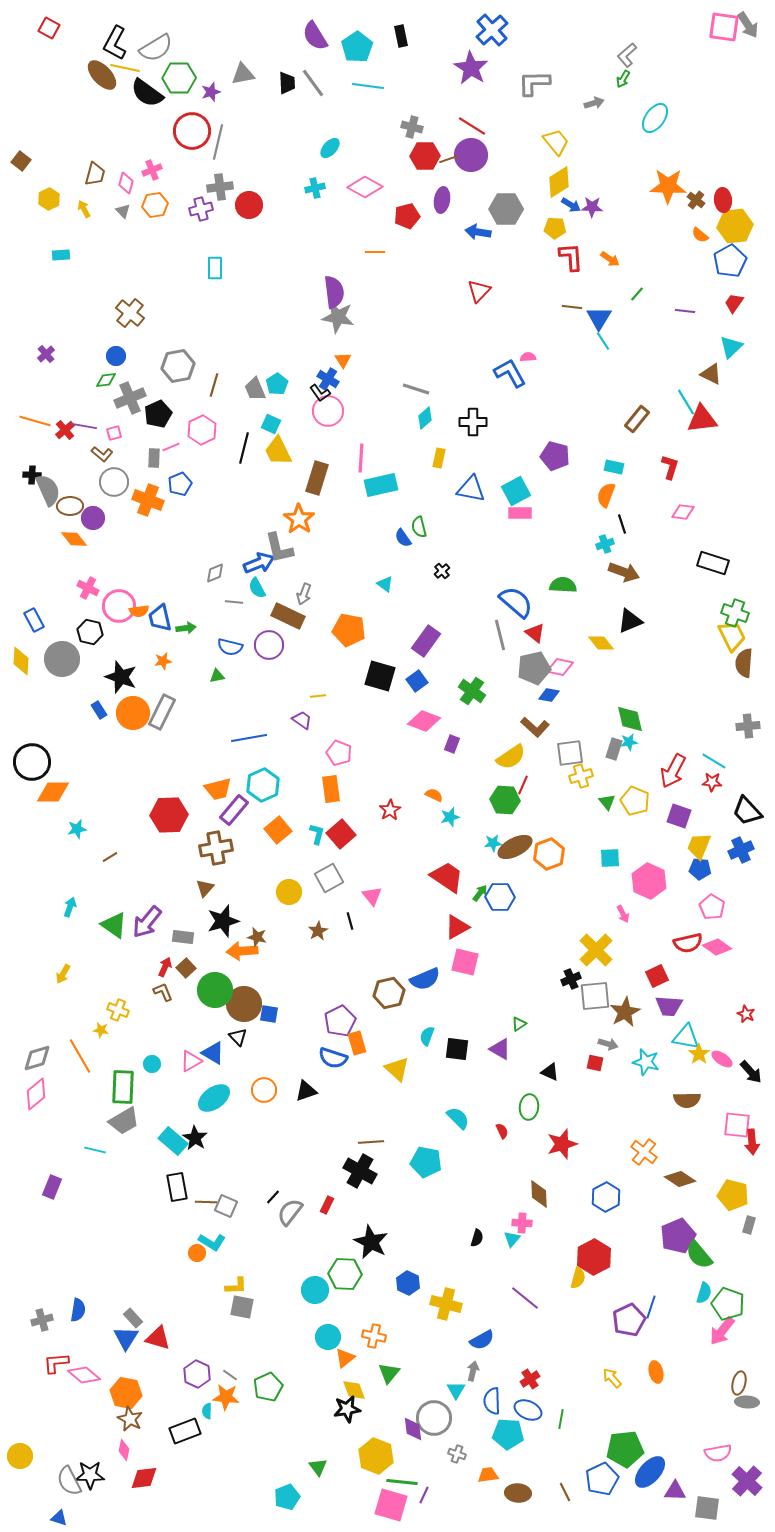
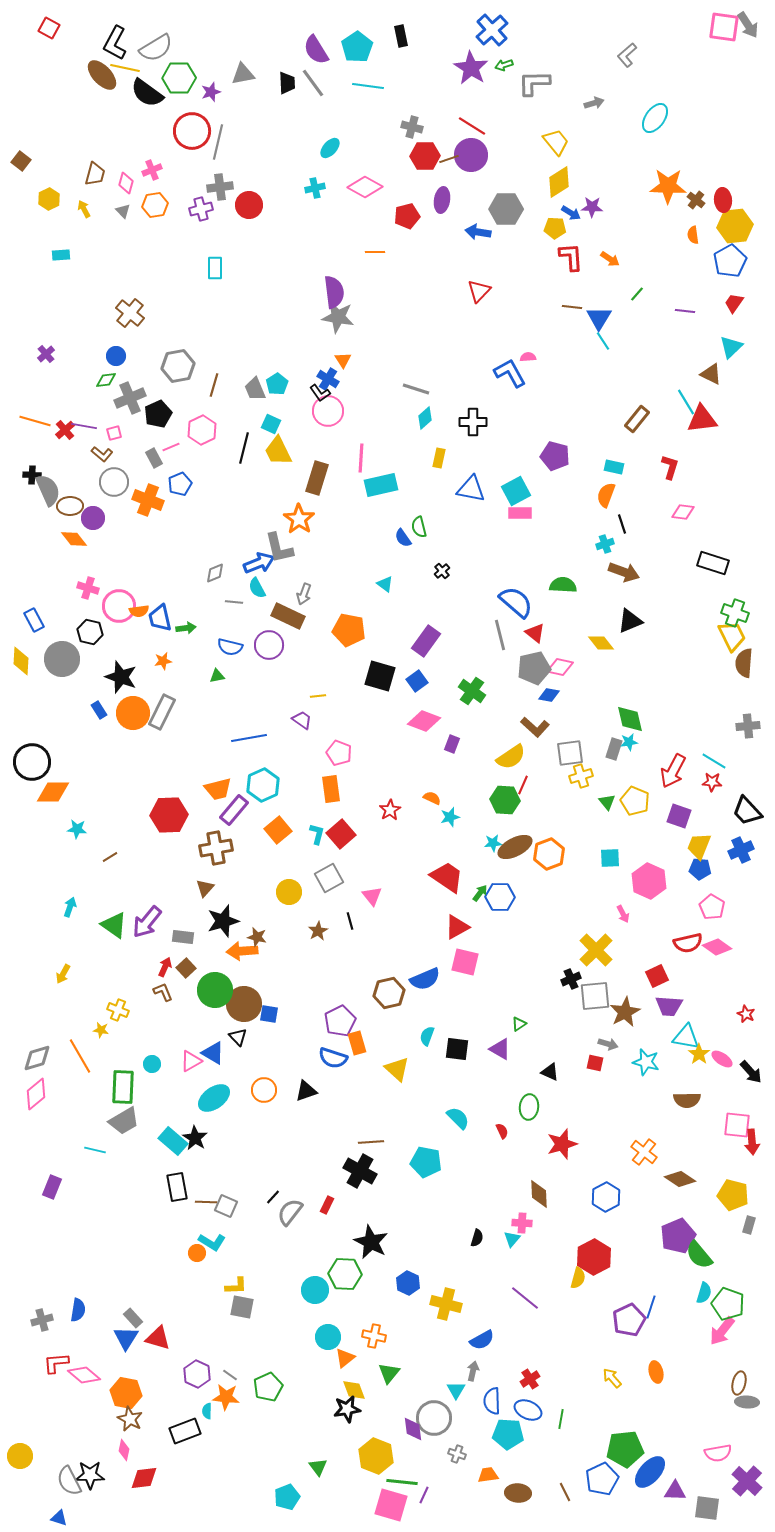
purple semicircle at (315, 36): moved 1 px right, 14 px down
green arrow at (623, 79): moved 119 px left, 14 px up; rotated 42 degrees clockwise
blue arrow at (571, 205): moved 8 px down
orange semicircle at (700, 235): moved 7 px left; rotated 42 degrees clockwise
gray rectangle at (154, 458): rotated 30 degrees counterclockwise
pink cross at (88, 588): rotated 10 degrees counterclockwise
orange semicircle at (434, 795): moved 2 px left, 3 px down
cyan star at (77, 829): rotated 18 degrees clockwise
